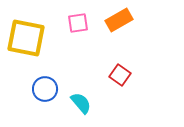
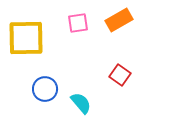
yellow square: rotated 12 degrees counterclockwise
